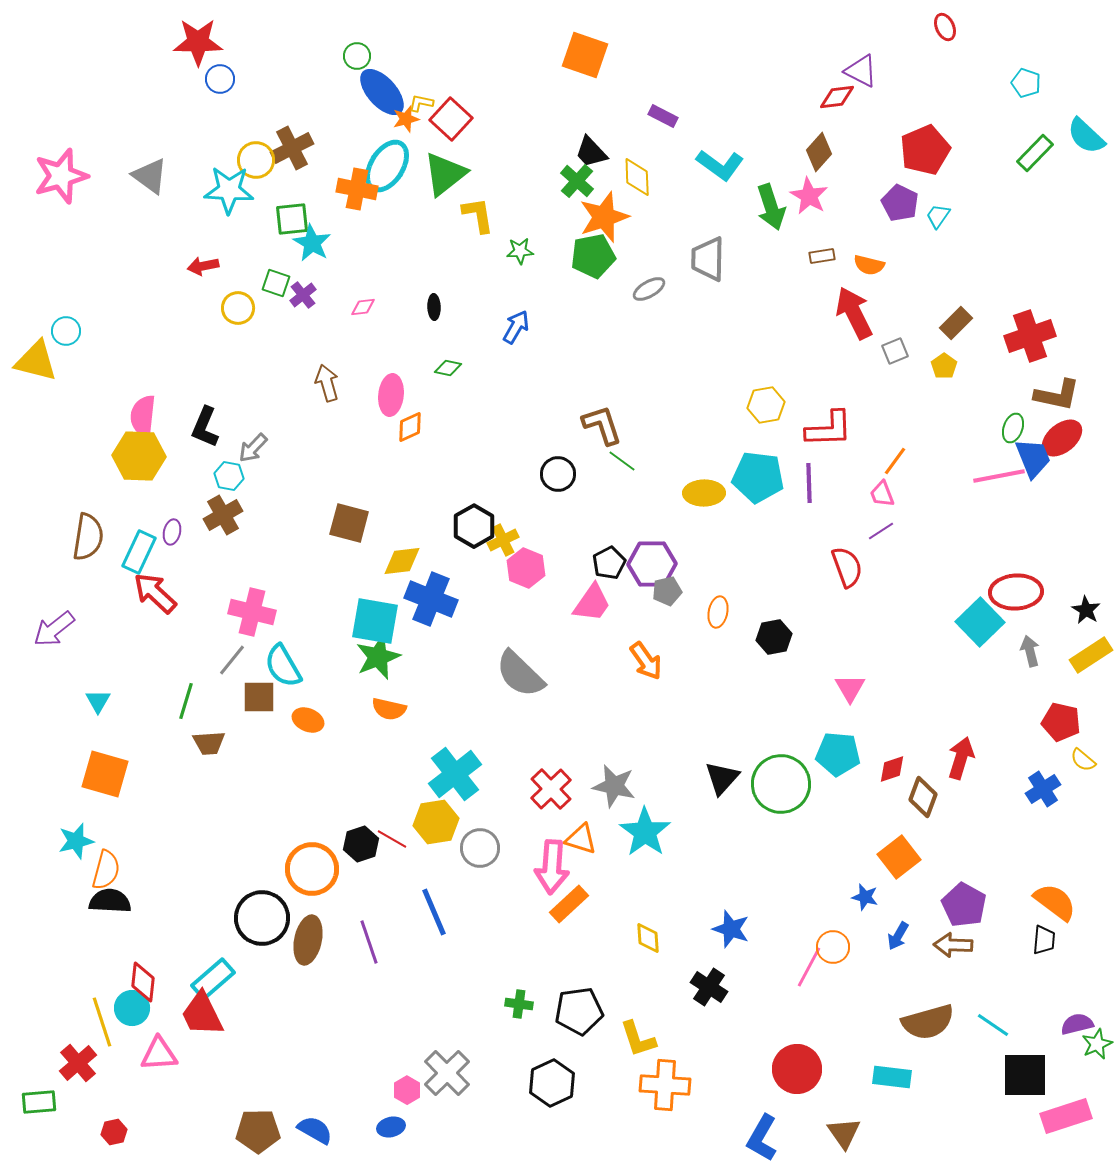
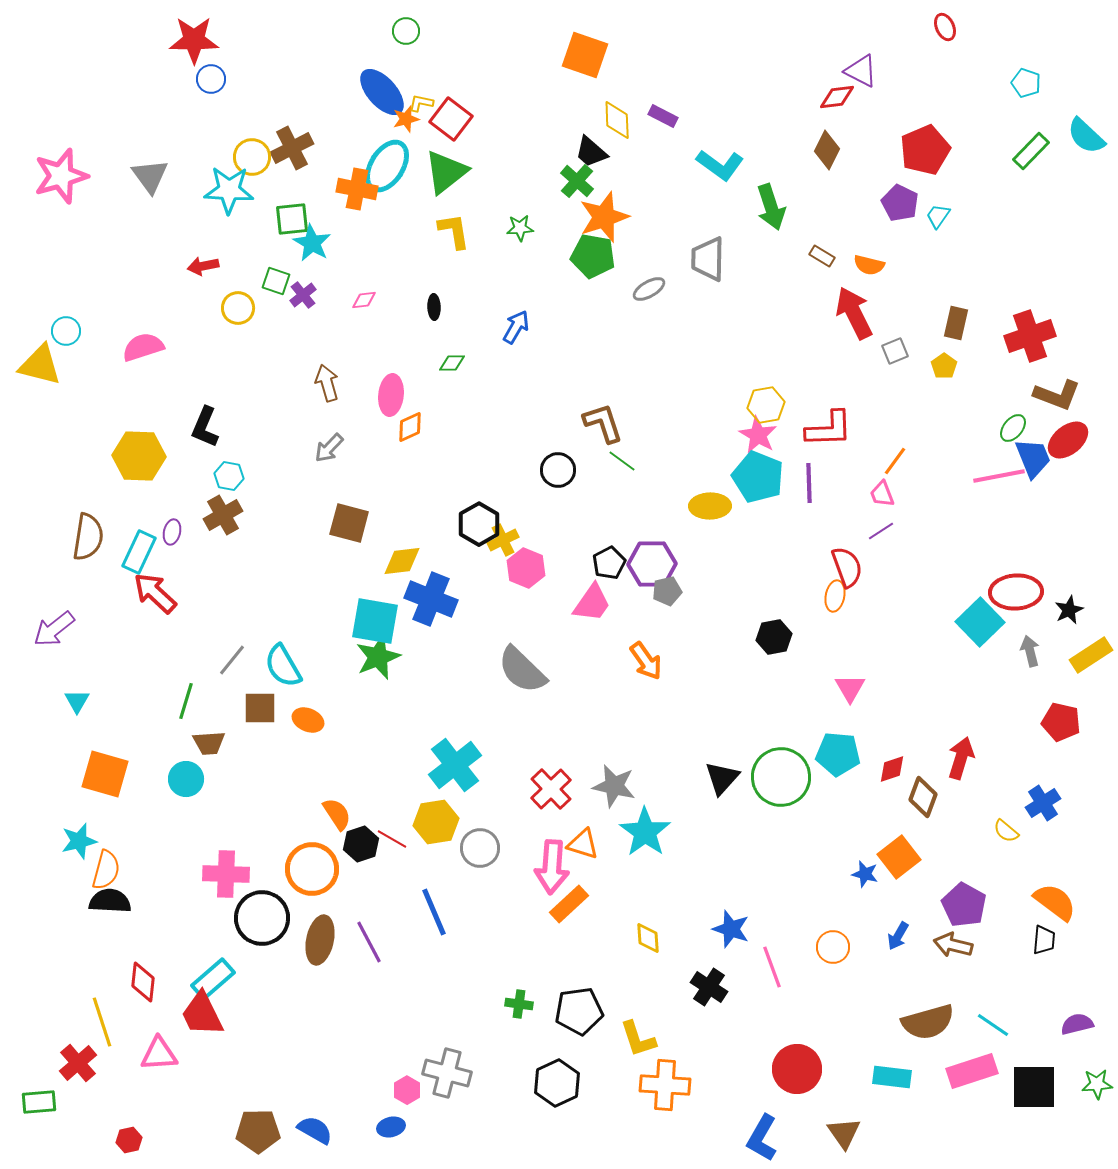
red star at (198, 42): moved 4 px left, 2 px up
green circle at (357, 56): moved 49 px right, 25 px up
blue circle at (220, 79): moved 9 px left
red square at (451, 119): rotated 6 degrees counterclockwise
black trapezoid at (591, 152): rotated 6 degrees counterclockwise
brown diamond at (819, 152): moved 8 px right, 2 px up; rotated 15 degrees counterclockwise
green rectangle at (1035, 153): moved 4 px left, 2 px up
yellow circle at (256, 160): moved 4 px left, 3 px up
green triangle at (445, 174): moved 1 px right, 2 px up
gray triangle at (150, 176): rotated 18 degrees clockwise
yellow diamond at (637, 177): moved 20 px left, 57 px up
pink star at (809, 196): moved 51 px left, 239 px down
yellow L-shape at (478, 215): moved 24 px left, 16 px down
green star at (520, 251): moved 23 px up
green pentagon at (593, 256): rotated 21 degrees clockwise
brown rectangle at (822, 256): rotated 40 degrees clockwise
green square at (276, 283): moved 2 px up
pink diamond at (363, 307): moved 1 px right, 7 px up
brown rectangle at (956, 323): rotated 32 degrees counterclockwise
yellow triangle at (36, 361): moved 4 px right, 4 px down
green diamond at (448, 368): moved 4 px right, 5 px up; rotated 12 degrees counterclockwise
brown L-shape at (1057, 395): rotated 9 degrees clockwise
pink semicircle at (143, 416): moved 69 px up; rotated 66 degrees clockwise
brown L-shape at (602, 425): moved 1 px right, 2 px up
green ellipse at (1013, 428): rotated 20 degrees clockwise
red ellipse at (1062, 438): moved 6 px right, 2 px down
gray arrow at (253, 448): moved 76 px right
black circle at (558, 474): moved 4 px up
cyan pentagon at (758, 477): rotated 15 degrees clockwise
yellow ellipse at (704, 493): moved 6 px right, 13 px down
black hexagon at (474, 526): moved 5 px right, 2 px up
black star at (1086, 610): moved 17 px left; rotated 16 degrees clockwise
pink cross at (252, 612): moved 26 px left, 262 px down; rotated 12 degrees counterclockwise
orange ellipse at (718, 612): moved 117 px right, 16 px up
gray semicircle at (520, 674): moved 2 px right, 4 px up
brown square at (259, 697): moved 1 px right, 11 px down
cyan triangle at (98, 701): moved 21 px left
orange semicircle at (389, 709): moved 52 px left, 105 px down; rotated 136 degrees counterclockwise
yellow semicircle at (1083, 760): moved 77 px left, 71 px down
cyan cross at (455, 774): moved 9 px up
green circle at (781, 784): moved 7 px up
blue cross at (1043, 789): moved 14 px down
orange triangle at (581, 839): moved 2 px right, 5 px down
cyan star at (76, 841): moved 3 px right
blue star at (865, 897): moved 23 px up
brown ellipse at (308, 940): moved 12 px right
purple line at (369, 942): rotated 9 degrees counterclockwise
brown arrow at (953, 945): rotated 12 degrees clockwise
pink line at (809, 967): moved 37 px left; rotated 48 degrees counterclockwise
cyan circle at (132, 1008): moved 54 px right, 229 px up
green star at (1097, 1044): moved 40 px down; rotated 20 degrees clockwise
gray cross at (447, 1073): rotated 30 degrees counterclockwise
black square at (1025, 1075): moved 9 px right, 12 px down
black hexagon at (552, 1083): moved 5 px right
pink rectangle at (1066, 1116): moved 94 px left, 45 px up
red hexagon at (114, 1132): moved 15 px right, 8 px down
